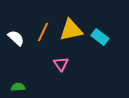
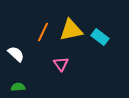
white semicircle: moved 16 px down
